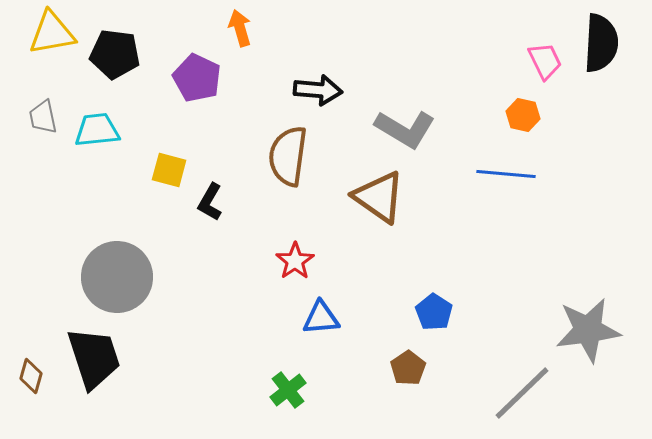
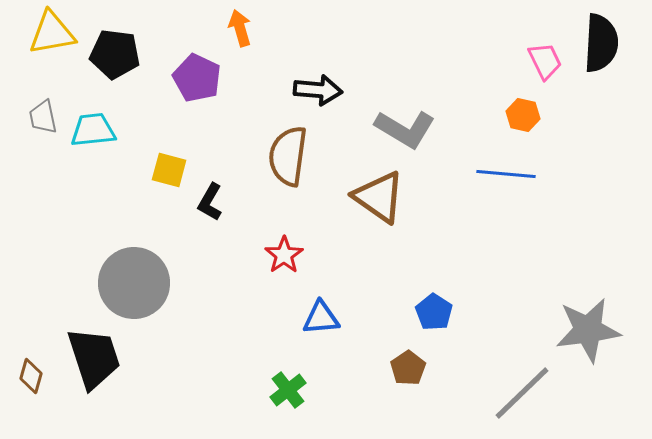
cyan trapezoid: moved 4 px left
red star: moved 11 px left, 6 px up
gray circle: moved 17 px right, 6 px down
